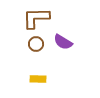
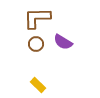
brown L-shape: moved 1 px right
yellow rectangle: moved 6 px down; rotated 42 degrees clockwise
